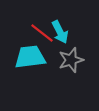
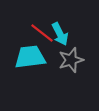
cyan arrow: moved 2 px down
